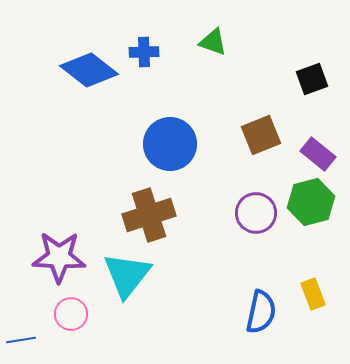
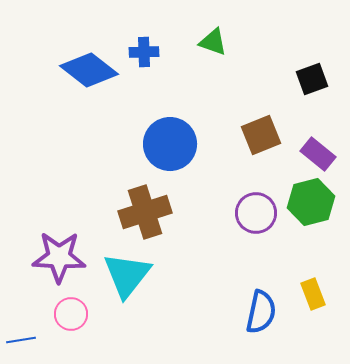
brown cross: moved 4 px left, 3 px up
